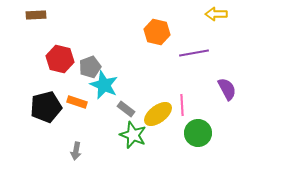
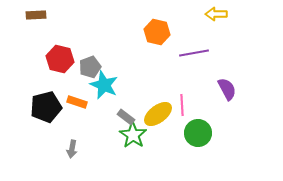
gray rectangle: moved 8 px down
green star: rotated 12 degrees clockwise
gray arrow: moved 4 px left, 2 px up
